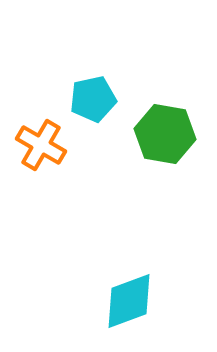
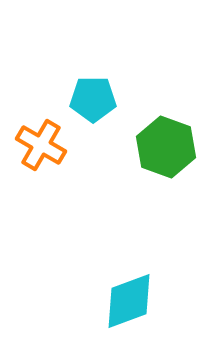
cyan pentagon: rotated 12 degrees clockwise
green hexagon: moved 1 px right, 13 px down; rotated 10 degrees clockwise
